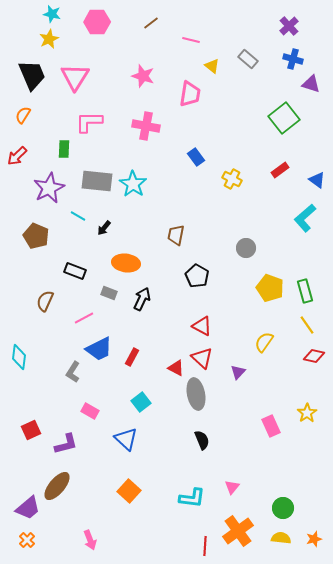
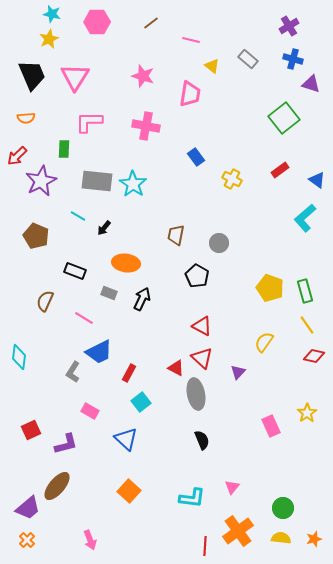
purple cross at (289, 26): rotated 12 degrees clockwise
orange semicircle at (23, 115): moved 3 px right, 3 px down; rotated 126 degrees counterclockwise
purple star at (49, 188): moved 8 px left, 7 px up
gray circle at (246, 248): moved 27 px left, 5 px up
pink line at (84, 318): rotated 60 degrees clockwise
blue trapezoid at (99, 349): moved 3 px down
red rectangle at (132, 357): moved 3 px left, 16 px down
